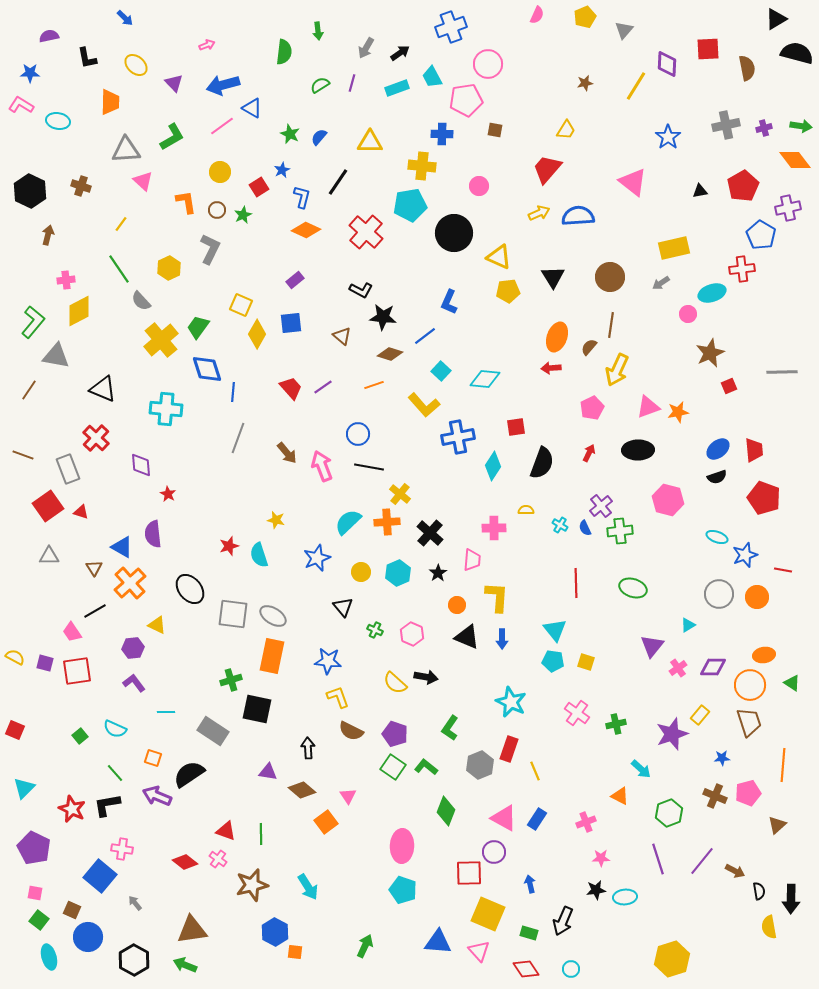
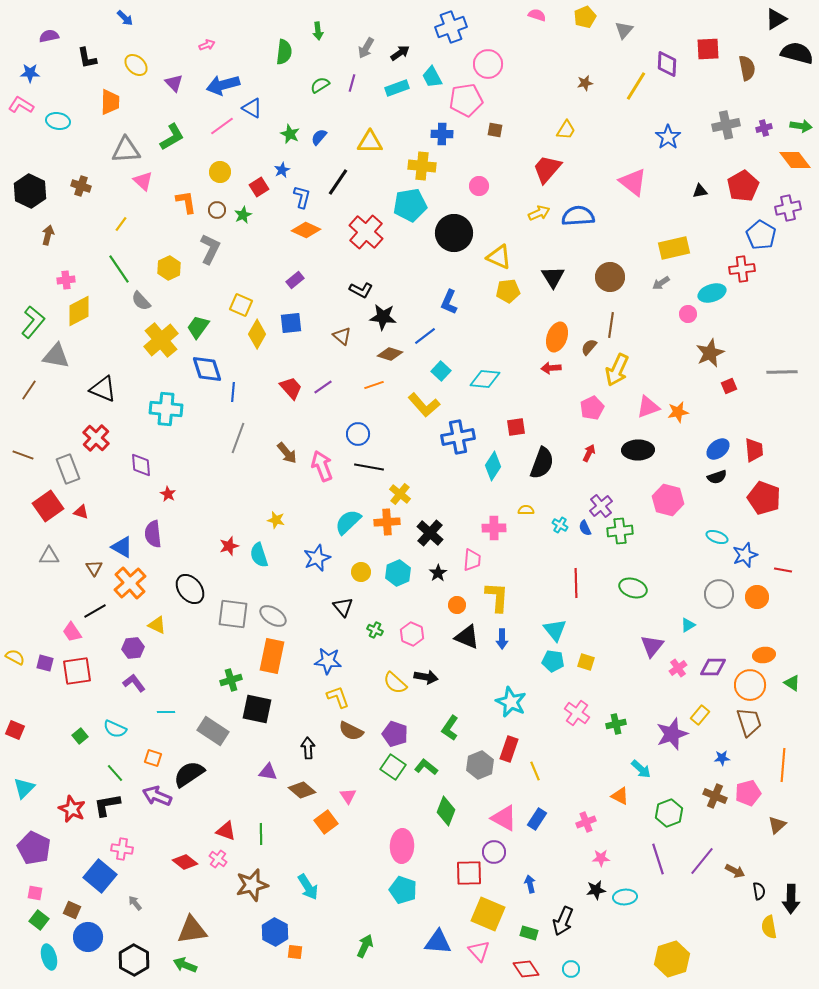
pink semicircle at (537, 15): rotated 96 degrees counterclockwise
